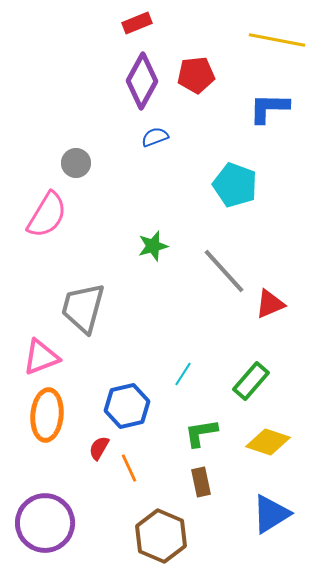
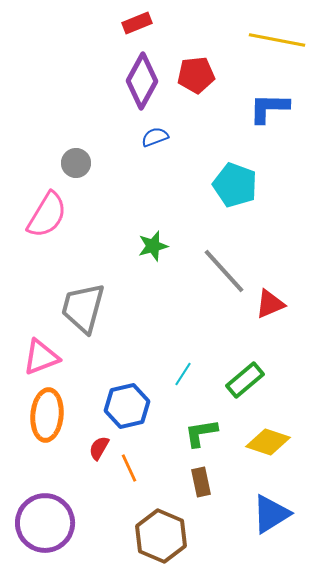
green rectangle: moved 6 px left, 1 px up; rotated 9 degrees clockwise
